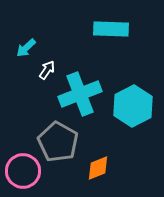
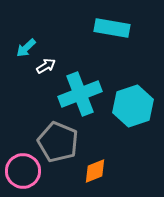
cyan rectangle: moved 1 px right, 1 px up; rotated 8 degrees clockwise
white arrow: moved 1 px left, 4 px up; rotated 24 degrees clockwise
cyan hexagon: rotated 9 degrees clockwise
gray pentagon: rotated 6 degrees counterclockwise
orange diamond: moved 3 px left, 3 px down
